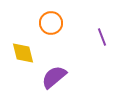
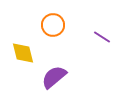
orange circle: moved 2 px right, 2 px down
purple line: rotated 36 degrees counterclockwise
